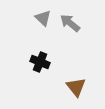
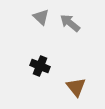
gray triangle: moved 2 px left, 1 px up
black cross: moved 4 px down
